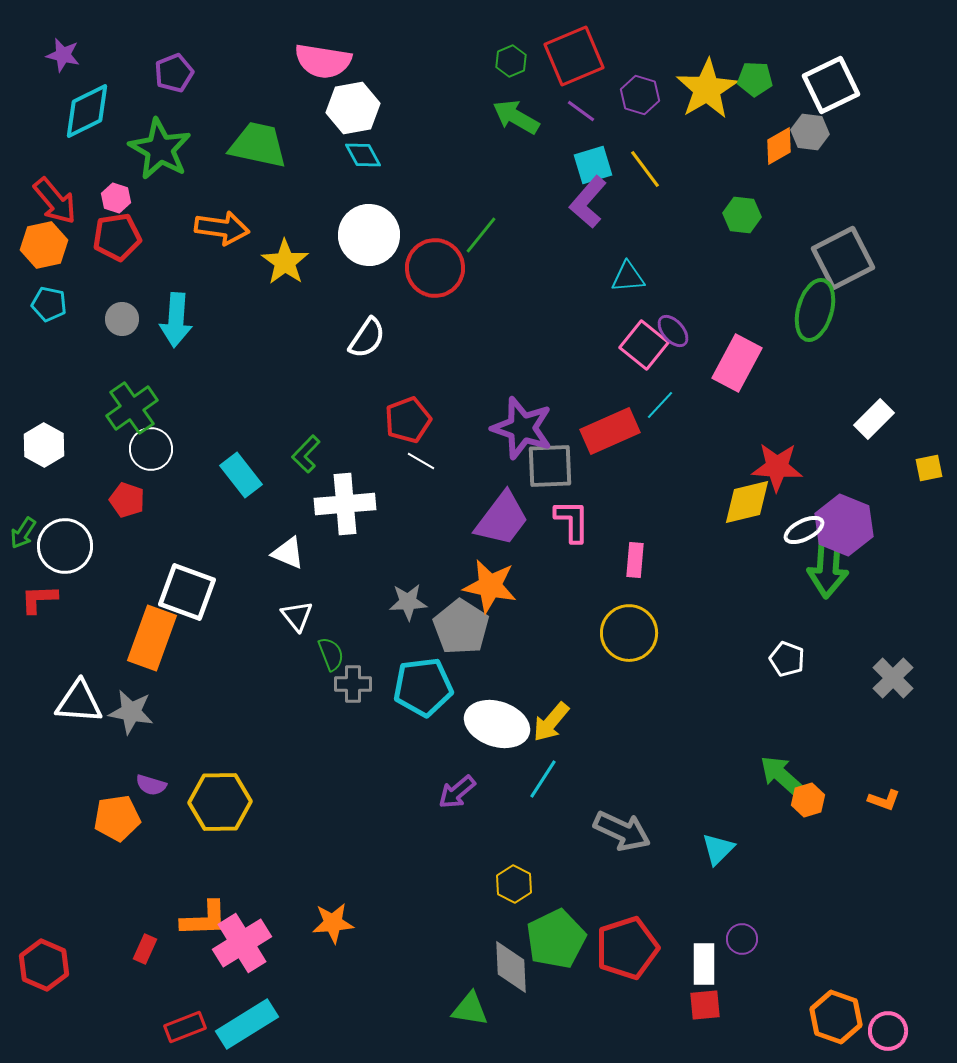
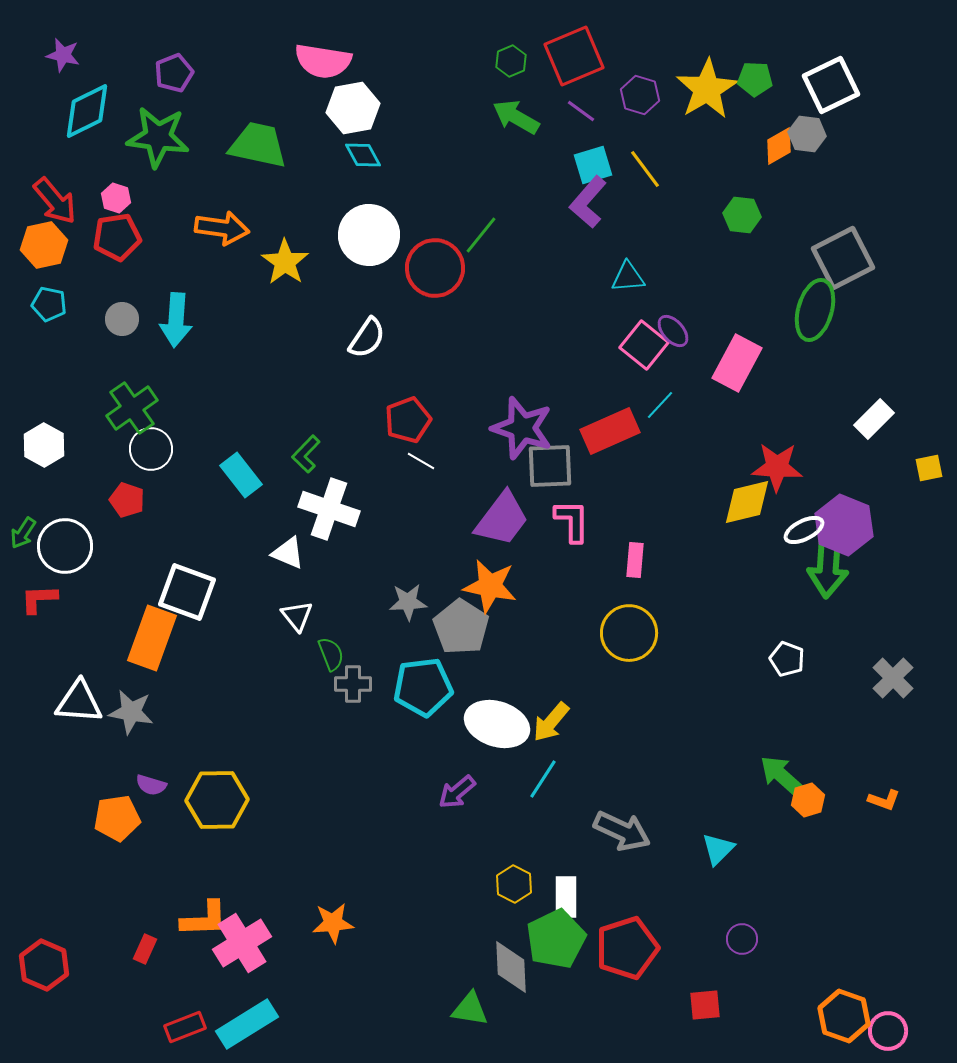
gray hexagon at (810, 132): moved 3 px left, 2 px down
green star at (160, 149): moved 2 px left, 12 px up; rotated 22 degrees counterclockwise
white cross at (345, 504): moved 16 px left, 5 px down; rotated 24 degrees clockwise
yellow hexagon at (220, 802): moved 3 px left, 2 px up
white rectangle at (704, 964): moved 138 px left, 67 px up
orange hexagon at (836, 1017): moved 8 px right, 1 px up
